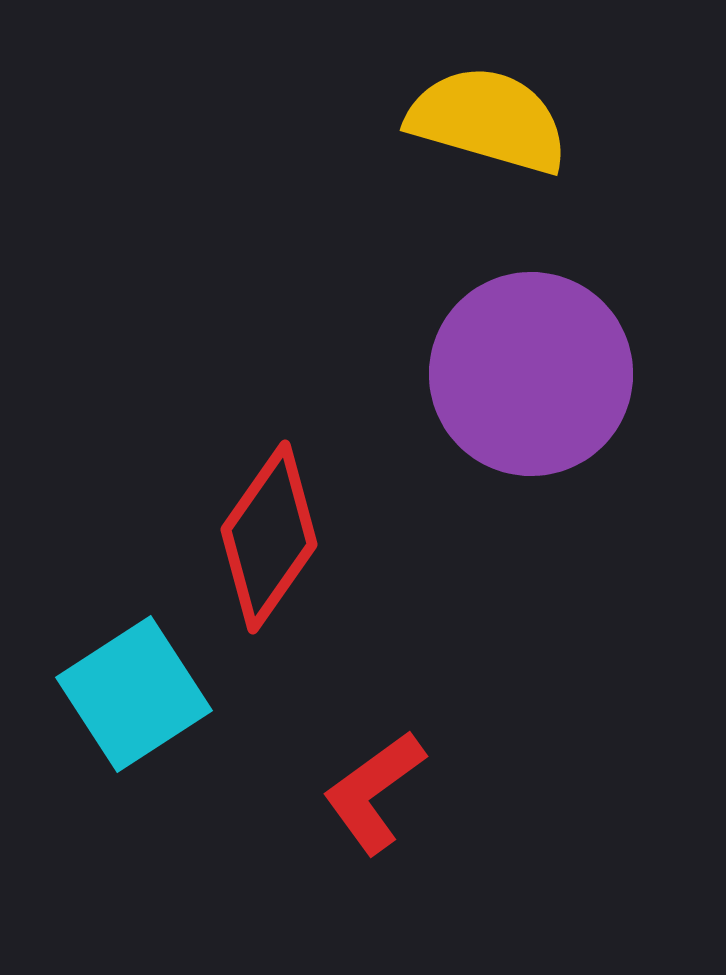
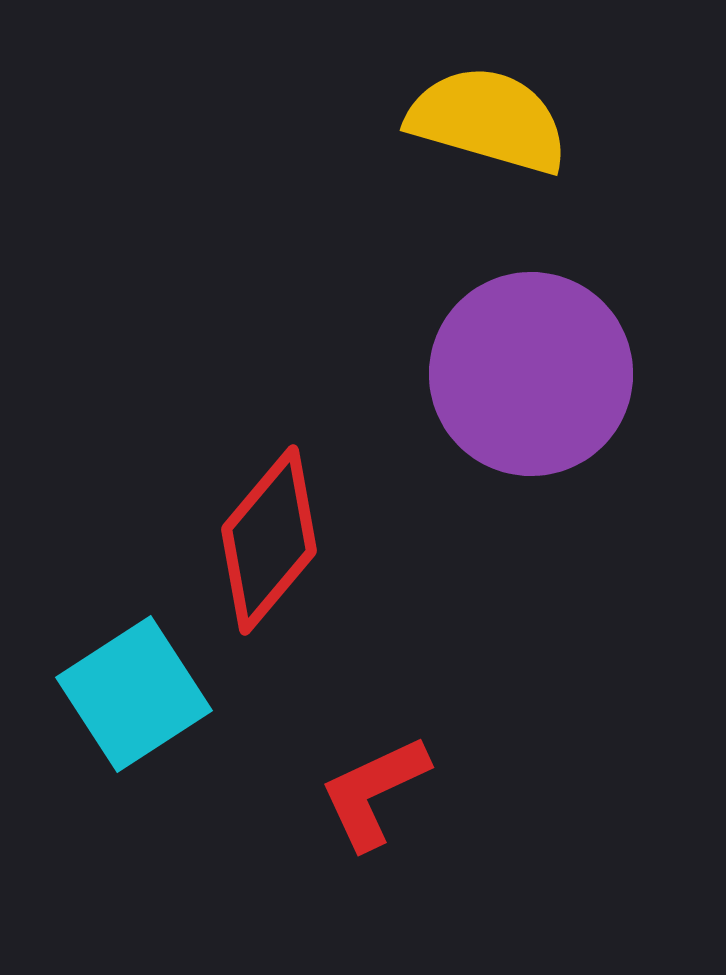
red diamond: moved 3 px down; rotated 5 degrees clockwise
red L-shape: rotated 11 degrees clockwise
